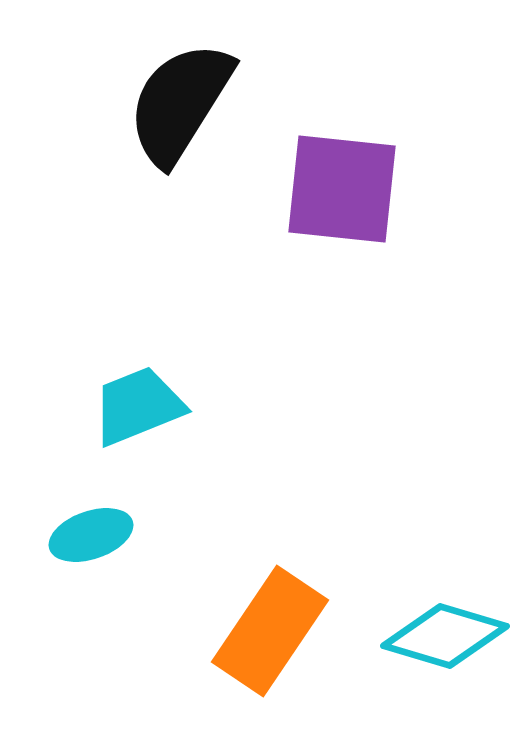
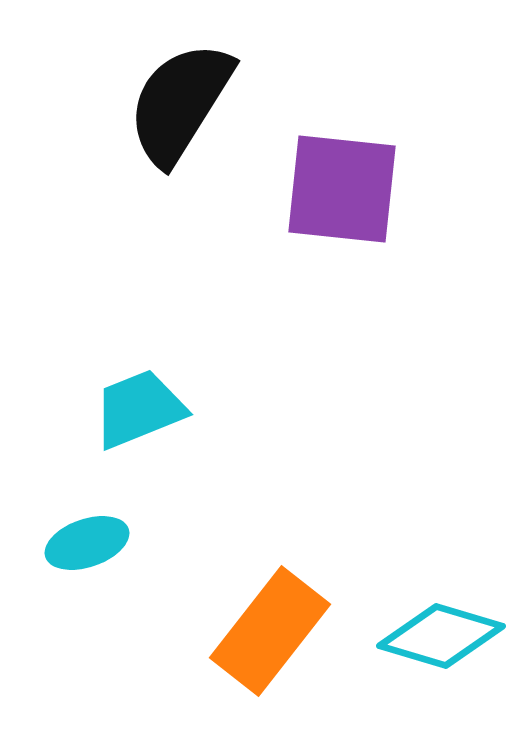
cyan trapezoid: moved 1 px right, 3 px down
cyan ellipse: moved 4 px left, 8 px down
orange rectangle: rotated 4 degrees clockwise
cyan diamond: moved 4 px left
